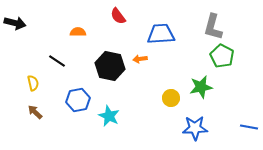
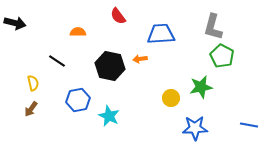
brown arrow: moved 4 px left, 3 px up; rotated 98 degrees counterclockwise
blue line: moved 2 px up
